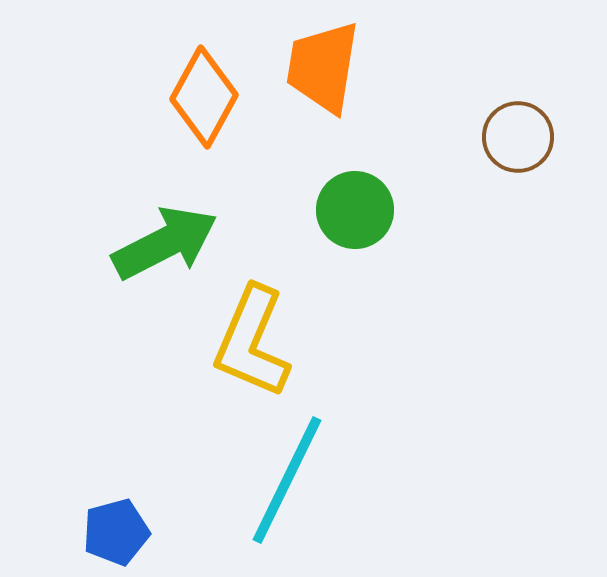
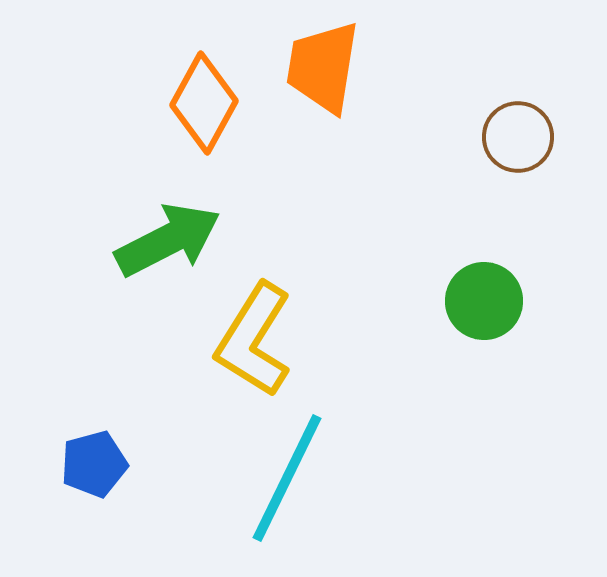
orange diamond: moved 6 px down
green circle: moved 129 px right, 91 px down
green arrow: moved 3 px right, 3 px up
yellow L-shape: moved 2 px right, 2 px up; rotated 9 degrees clockwise
cyan line: moved 2 px up
blue pentagon: moved 22 px left, 68 px up
